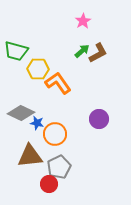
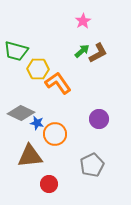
gray pentagon: moved 33 px right, 2 px up
